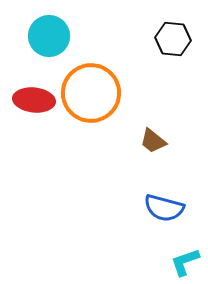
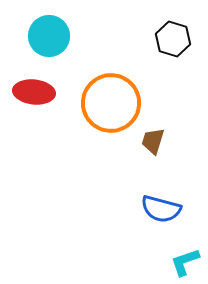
black hexagon: rotated 12 degrees clockwise
orange circle: moved 20 px right, 10 px down
red ellipse: moved 8 px up
brown trapezoid: rotated 68 degrees clockwise
blue semicircle: moved 3 px left, 1 px down
